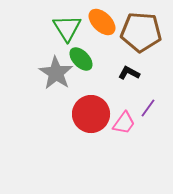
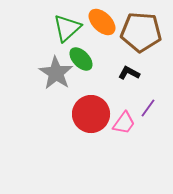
green triangle: rotated 20 degrees clockwise
